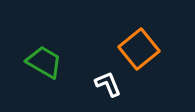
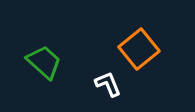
green trapezoid: rotated 12 degrees clockwise
